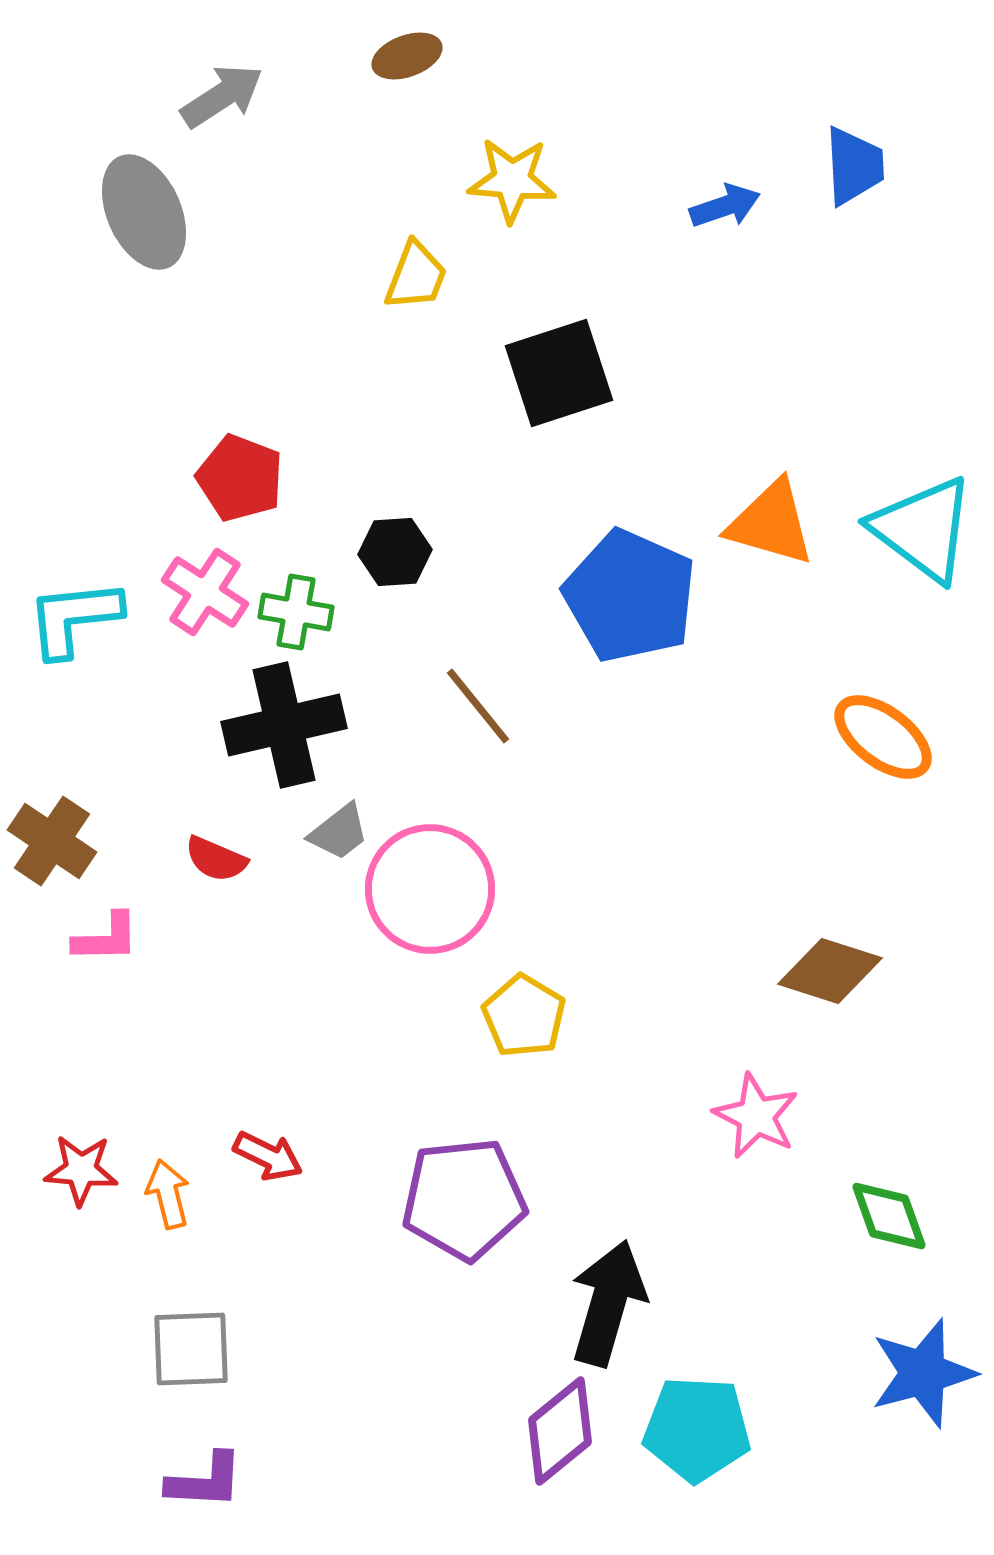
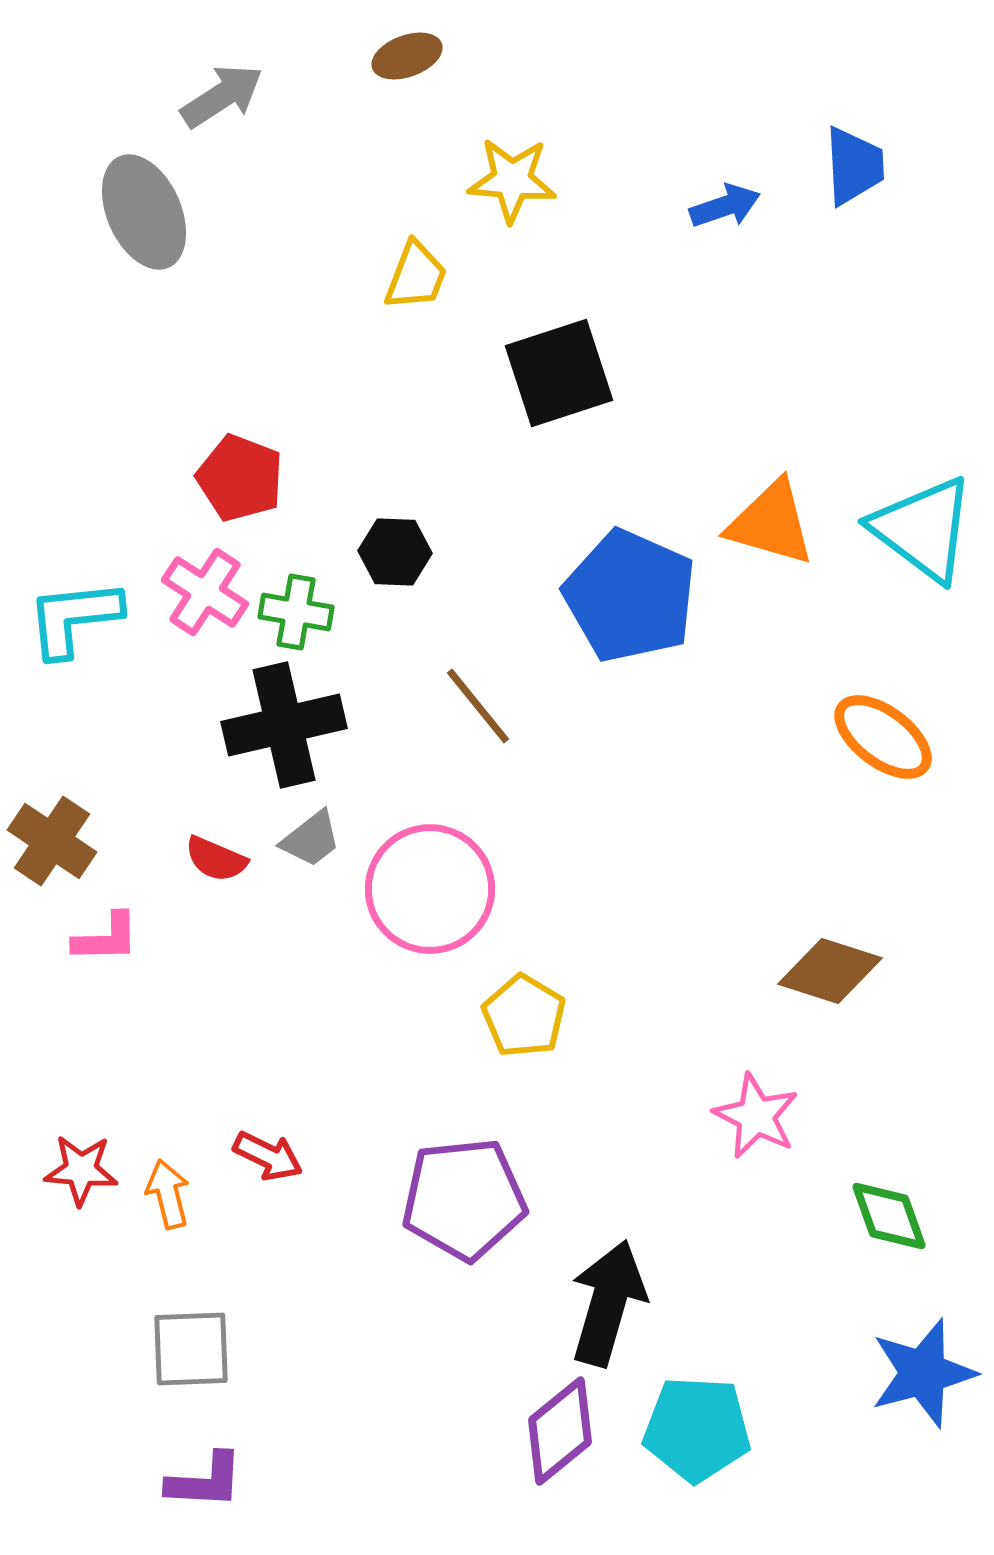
black hexagon: rotated 6 degrees clockwise
gray trapezoid: moved 28 px left, 7 px down
